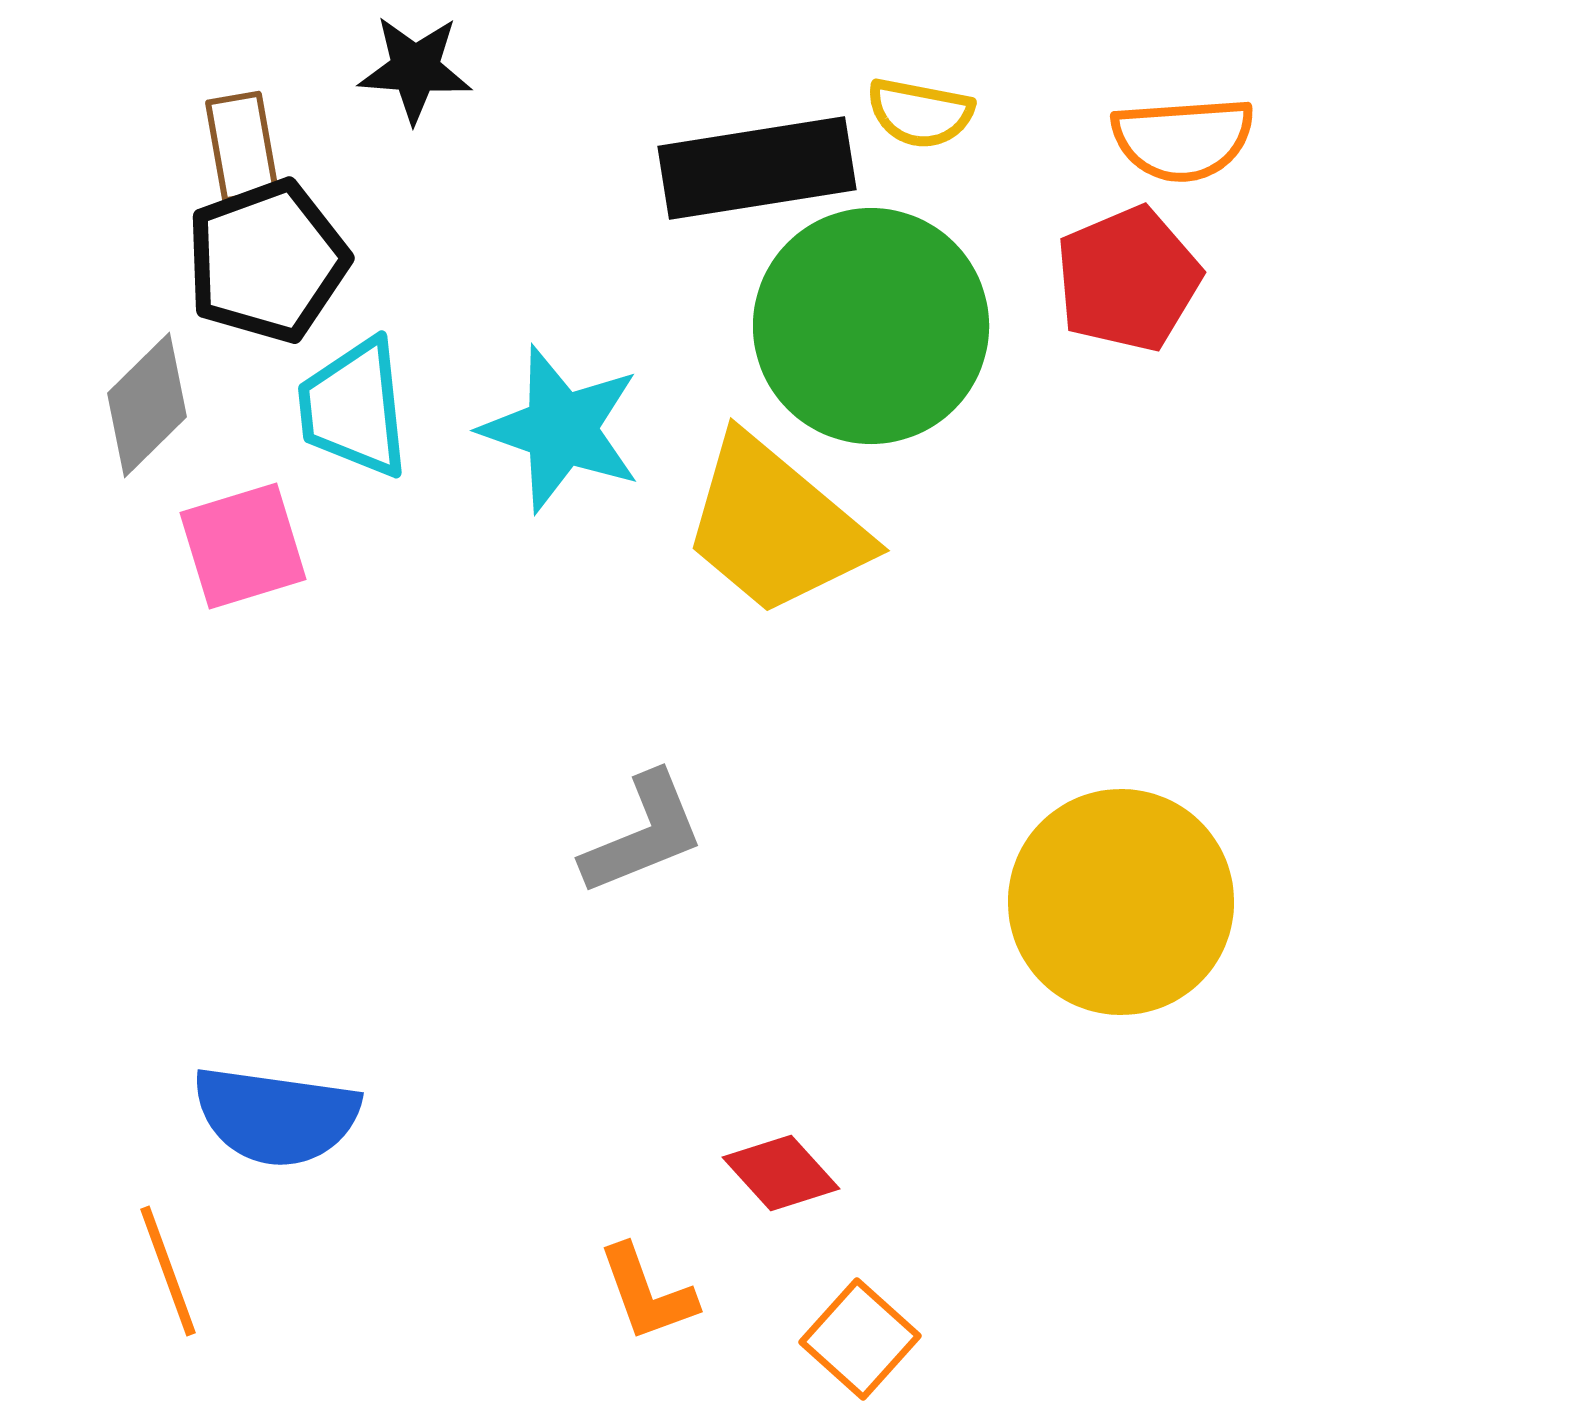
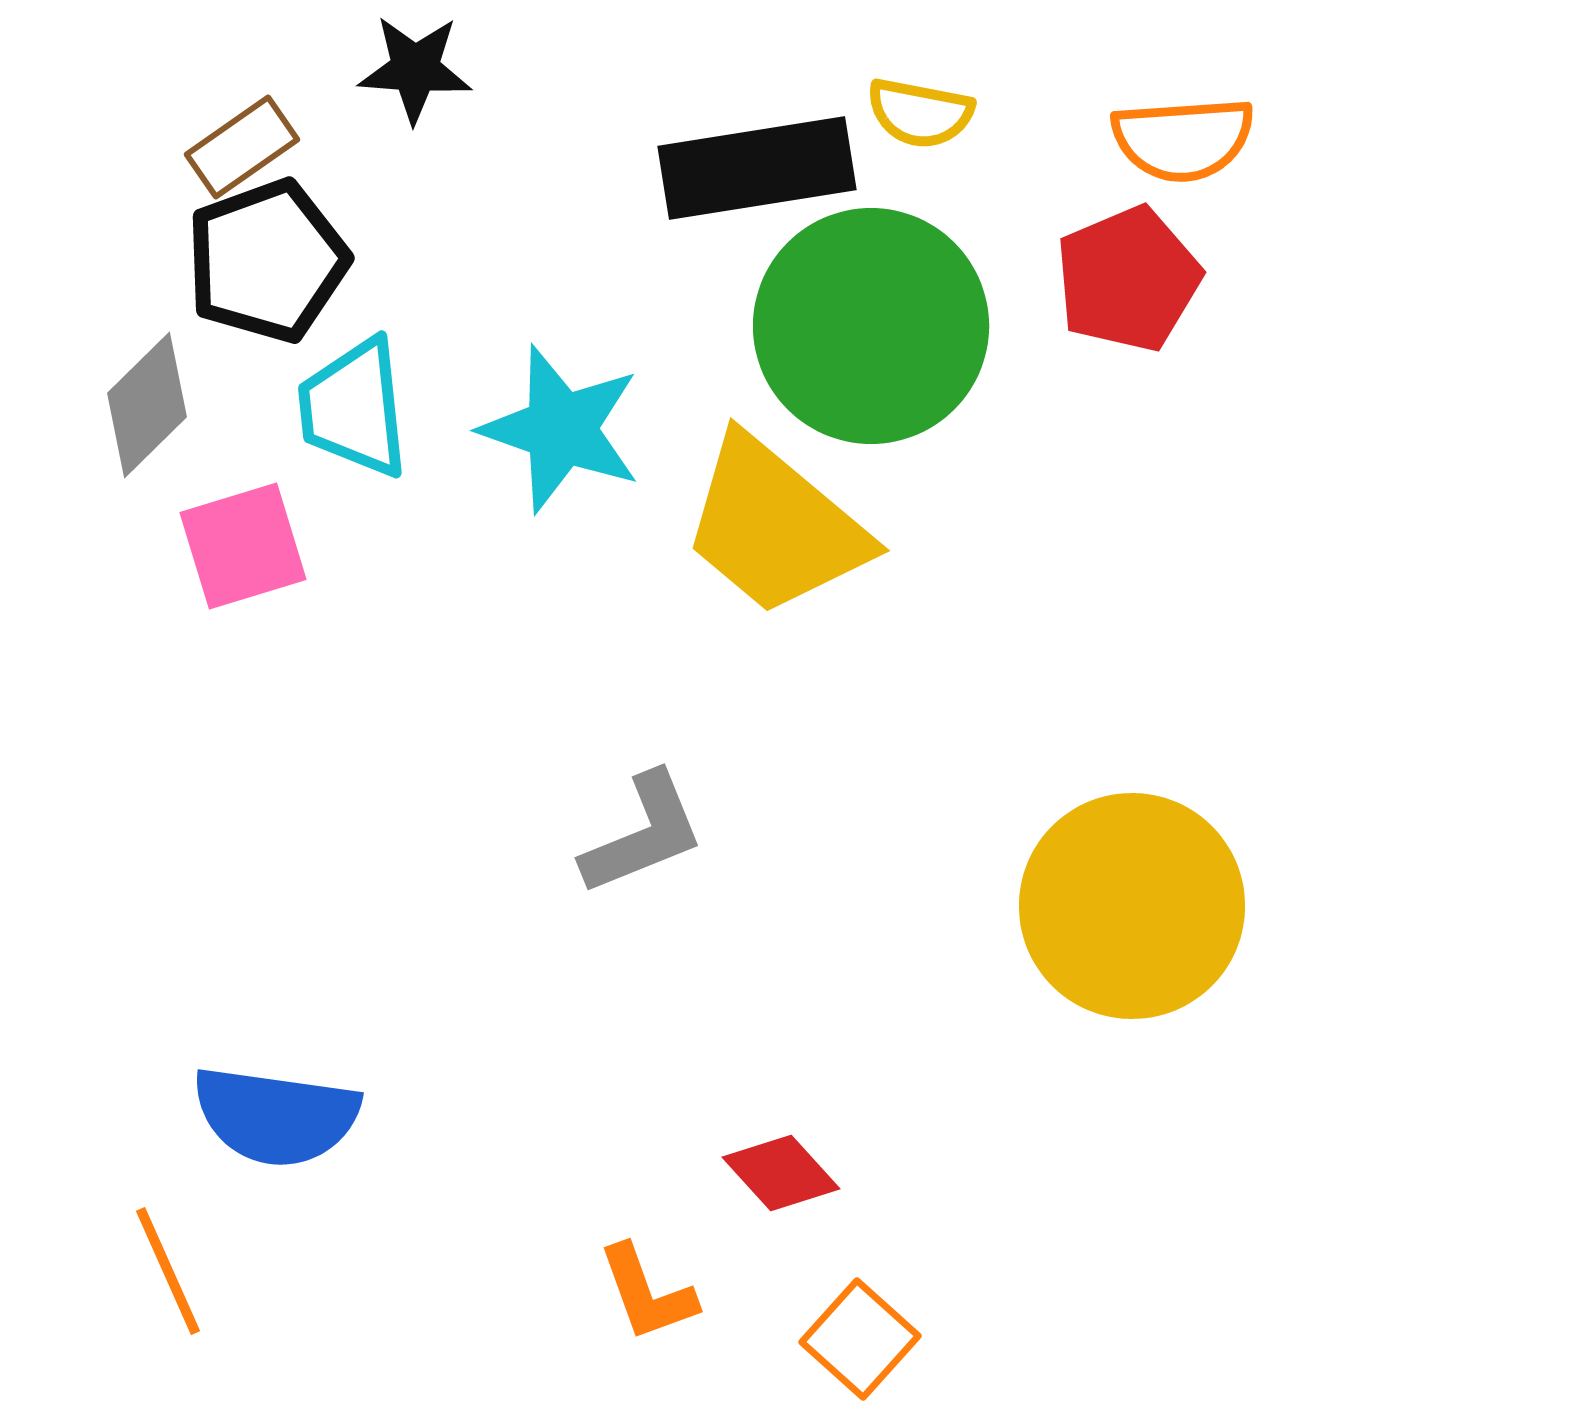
brown rectangle: rotated 65 degrees clockwise
yellow circle: moved 11 px right, 4 px down
orange line: rotated 4 degrees counterclockwise
